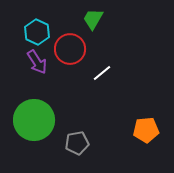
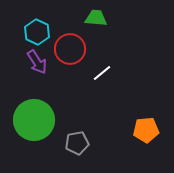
green trapezoid: moved 3 px right, 1 px up; rotated 65 degrees clockwise
